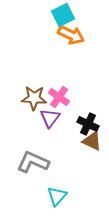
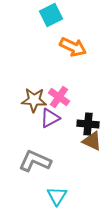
cyan square: moved 12 px left
orange arrow: moved 2 px right, 12 px down
brown star: moved 2 px down
purple triangle: rotated 25 degrees clockwise
black cross: rotated 20 degrees counterclockwise
gray L-shape: moved 2 px right, 1 px up
cyan triangle: rotated 10 degrees counterclockwise
